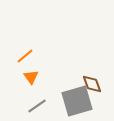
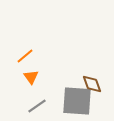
gray square: rotated 20 degrees clockwise
